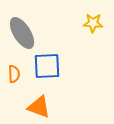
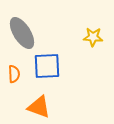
yellow star: moved 14 px down
